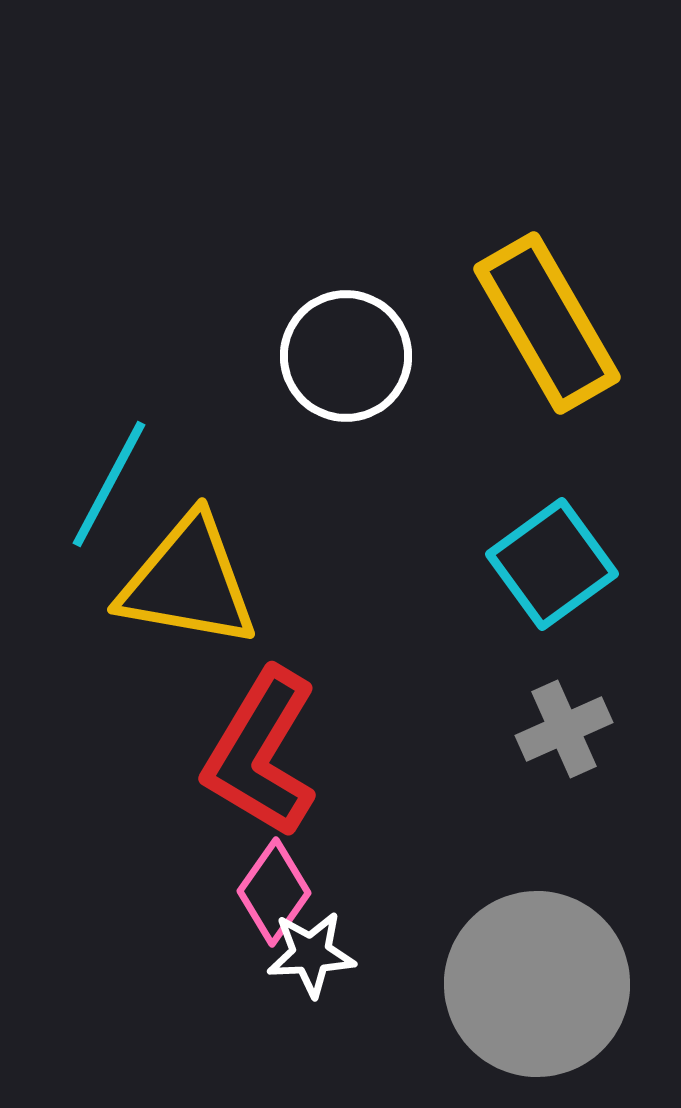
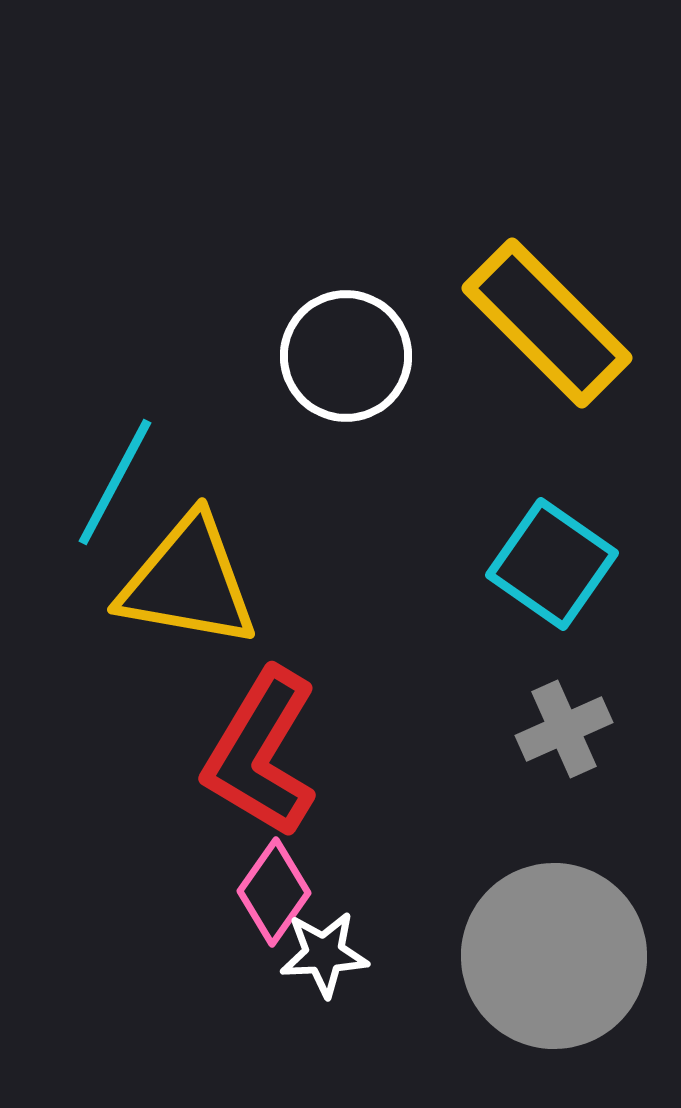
yellow rectangle: rotated 15 degrees counterclockwise
cyan line: moved 6 px right, 2 px up
cyan square: rotated 19 degrees counterclockwise
white star: moved 13 px right
gray circle: moved 17 px right, 28 px up
